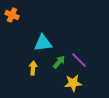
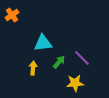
orange cross: rotated 32 degrees clockwise
purple line: moved 3 px right, 2 px up
yellow star: moved 2 px right
